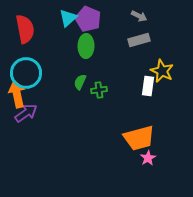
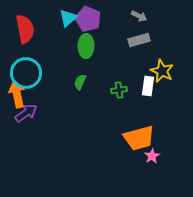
green cross: moved 20 px right
pink star: moved 4 px right, 2 px up
